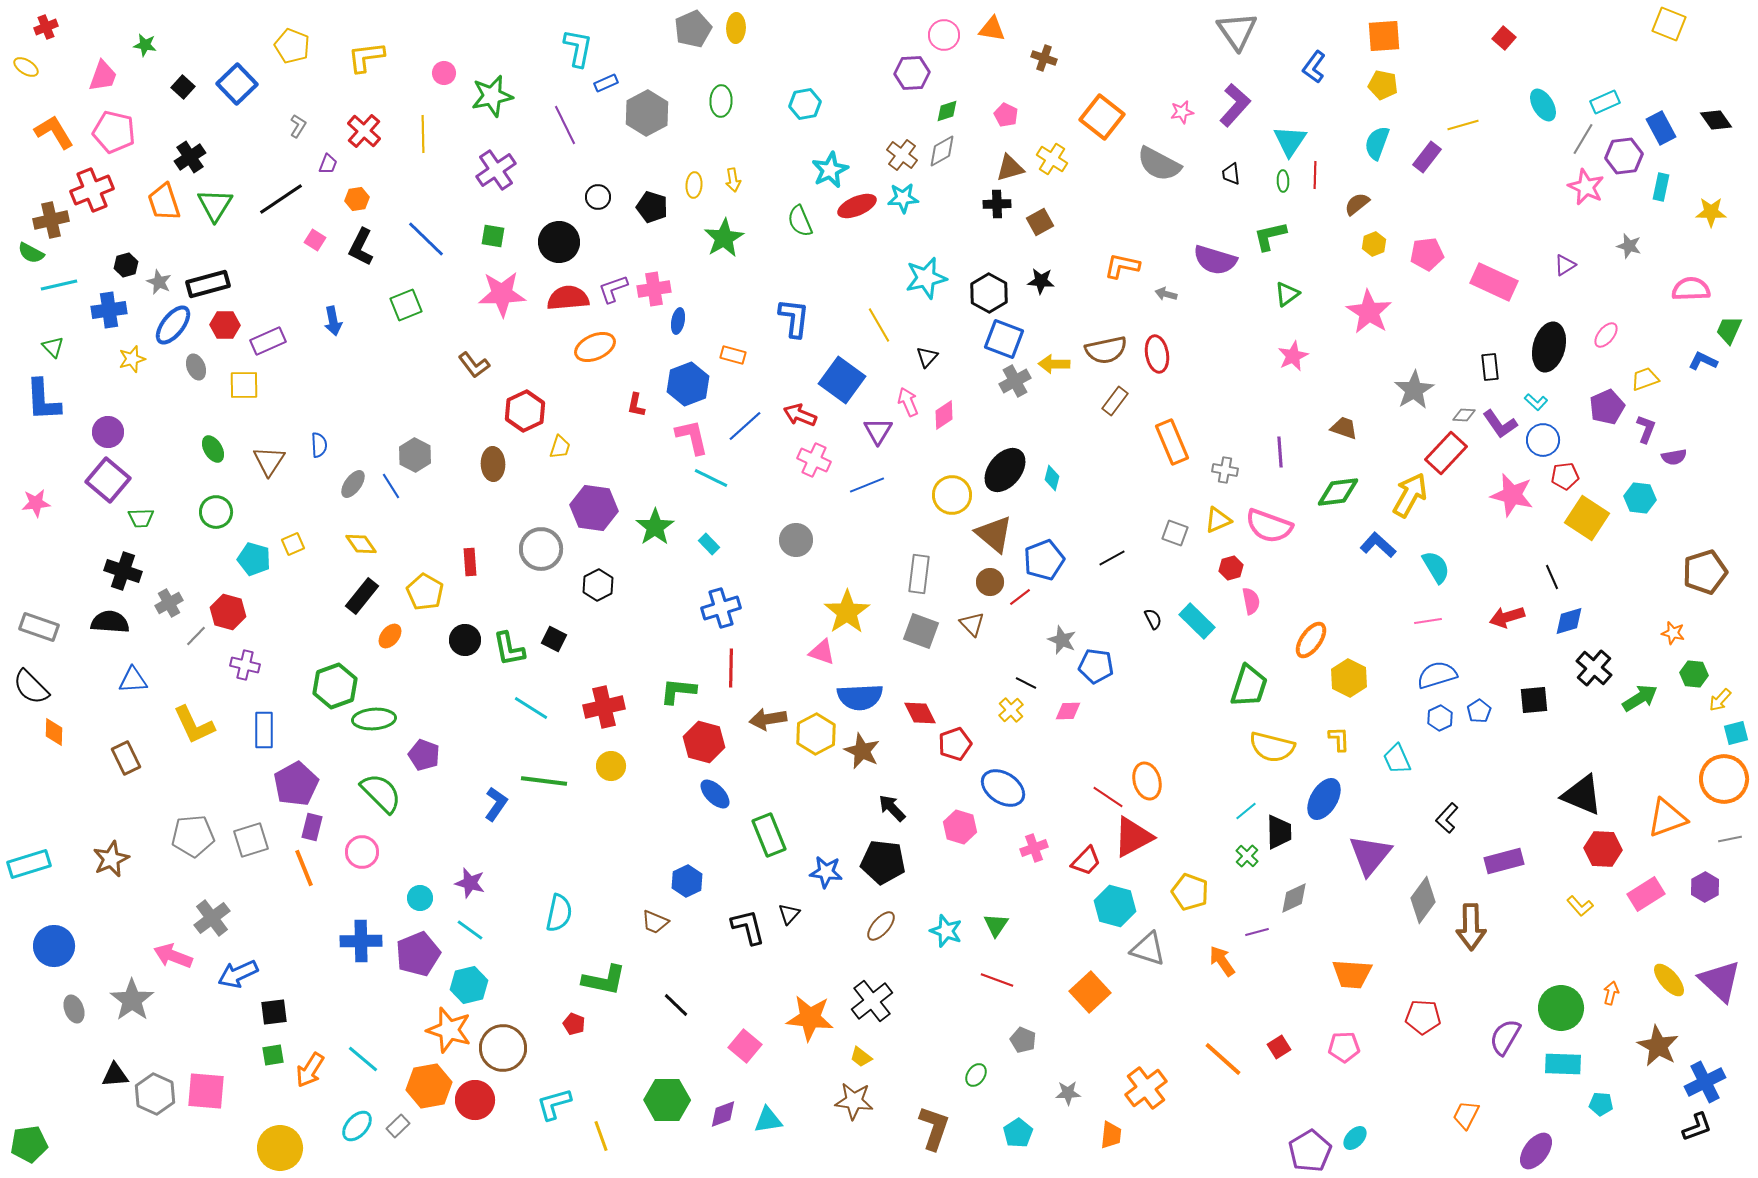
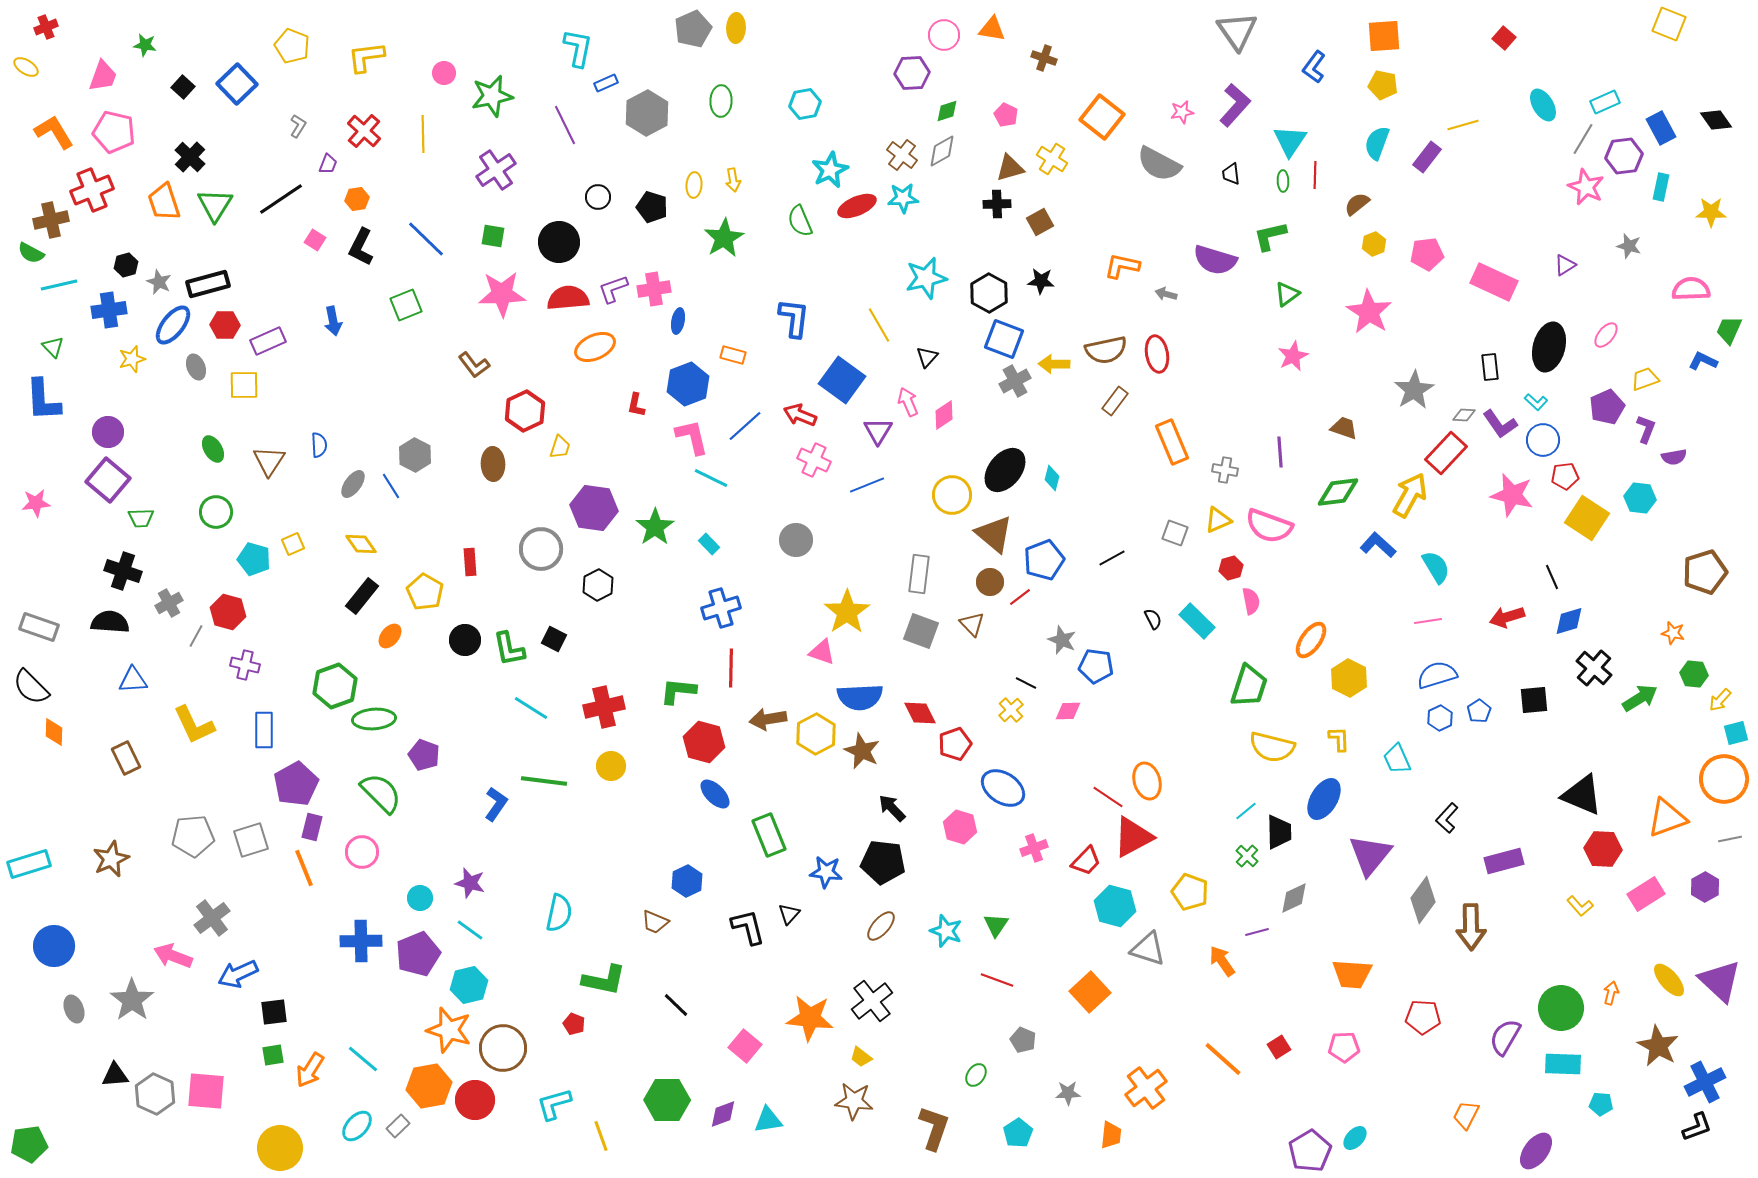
black cross at (190, 157): rotated 12 degrees counterclockwise
gray line at (196, 636): rotated 15 degrees counterclockwise
